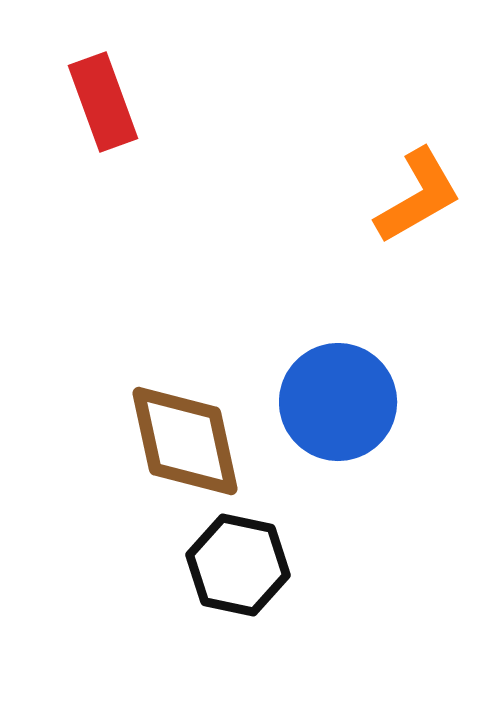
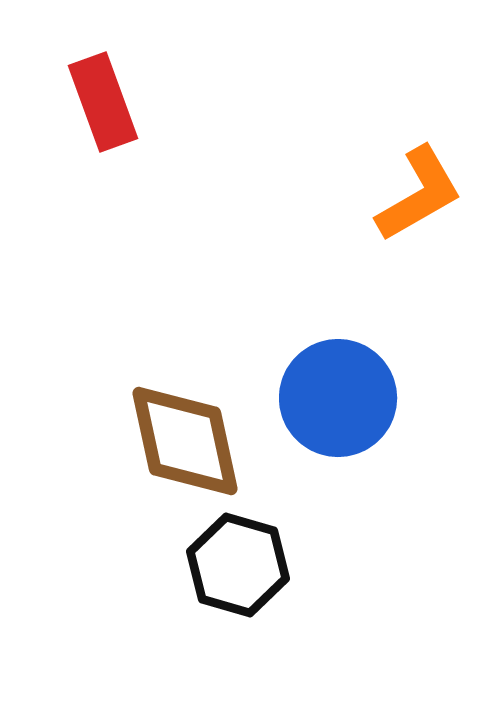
orange L-shape: moved 1 px right, 2 px up
blue circle: moved 4 px up
black hexagon: rotated 4 degrees clockwise
